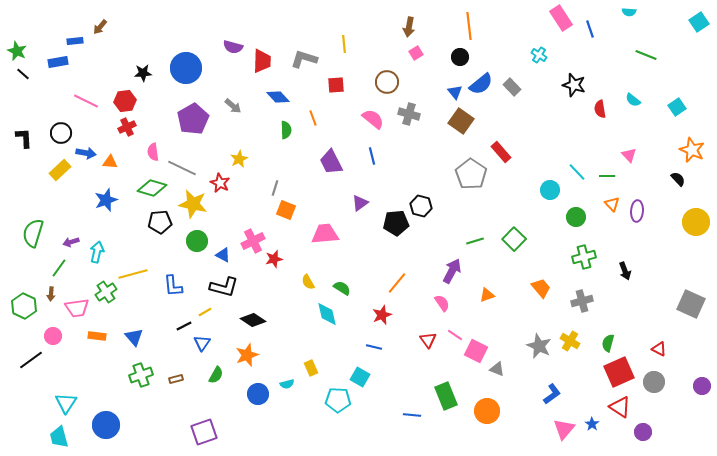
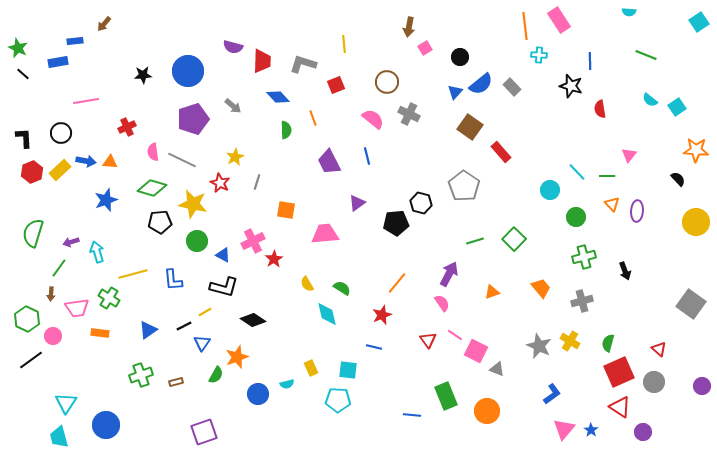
pink rectangle at (561, 18): moved 2 px left, 2 px down
orange line at (469, 26): moved 56 px right
brown arrow at (100, 27): moved 4 px right, 3 px up
blue line at (590, 29): moved 32 px down; rotated 18 degrees clockwise
green star at (17, 51): moved 1 px right, 3 px up
pink square at (416, 53): moved 9 px right, 5 px up
cyan cross at (539, 55): rotated 28 degrees counterclockwise
gray L-shape at (304, 59): moved 1 px left, 5 px down
blue circle at (186, 68): moved 2 px right, 3 px down
black star at (143, 73): moved 2 px down
red square at (336, 85): rotated 18 degrees counterclockwise
black star at (574, 85): moved 3 px left, 1 px down
blue triangle at (455, 92): rotated 21 degrees clockwise
cyan semicircle at (633, 100): moved 17 px right
pink line at (86, 101): rotated 35 degrees counterclockwise
red hexagon at (125, 101): moved 93 px left, 71 px down; rotated 15 degrees counterclockwise
gray cross at (409, 114): rotated 10 degrees clockwise
purple pentagon at (193, 119): rotated 12 degrees clockwise
brown square at (461, 121): moved 9 px right, 6 px down
orange star at (692, 150): moved 4 px right; rotated 20 degrees counterclockwise
blue arrow at (86, 153): moved 8 px down
pink triangle at (629, 155): rotated 21 degrees clockwise
blue line at (372, 156): moved 5 px left
yellow star at (239, 159): moved 4 px left, 2 px up
purple trapezoid at (331, 162): moved 2 px left
gray line at (182, 168): moved 8 px up
gray pentagon at (471, 174): moved 7 px left, 12 px down
gray line at (275, 188): moved 18 px left, 6 px up
purple triangle at (360, 203): moved 3 px left
black hexagon at (421, 206): moved 3 px up
orange square at (286, 210): rotated 12 degrees counterclockwise
cyan arrow at (97, 252): rotated 30 degrees counterclockwise
red star at (274, 259): rotated 18 degrees counterclockwise
purple arrow at (452, 271): moved 3 px left, 3 px down
yellow semicircle at (308, 282): moved 1 px left, 2 px down
blue L-shape at (173, 286): moved 6 px up
green cross at (106, 292): moved 3 px right, 6 px down; rotated 25 degrees counterclockwise
orange triangle at (487, 295): moved 5 px right, 3 px up
gray square at (691, 304): rotated 12 degrees clockwise
green hexagon at (24, 306): moved 3 px right, 13 px down
orange rectangle at (97, 336): moved 3 px right, 3 px up
blue triangle at (134, 337): moved 14 px right, 7 px up; rotated 36 degrees clockwise
red triangle at (659, 349): rotated 14 degrees clockwise
orange star at (247, 355): moved 10 px left, 2 px down
cyan square at (360, 377): moved 12 px left, 7 px up; rotated 24 degrees counterclockwise
brown rectangle at (176, 379): moved 3 px down
blue star at (592, 424): moved 1 px left, 6 px down
